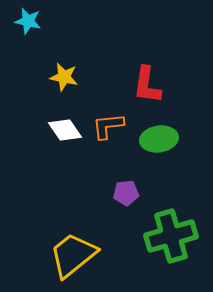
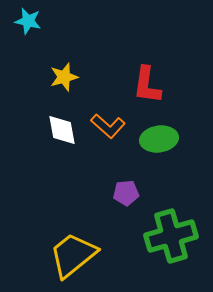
yellow star: rotated 28 degrees counterclockwise
orange L-shape: rotated 132 degrees counterclockwise
white diamond: moved 3 px left; rotated 24 degrees clockwise
